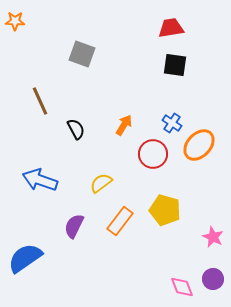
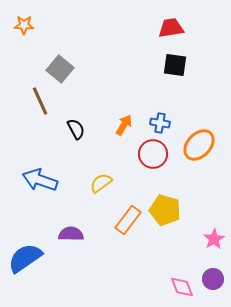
orange star: moved 9 px right, 4 px down
gray square: moved 22 px left, 15 px down; rotated 20 degrees clockwise
blue cross: moved 12 px left; rotated 24 degrees counterclockwise
orange rectangle: moved 8 px right, 1 px up
purple semicircle: moved 3 px left, 8 px down; rotated 65 degrees clockwise
pink star: moved 1 px right, 2 px down; rotated 15 degrees clockwise
